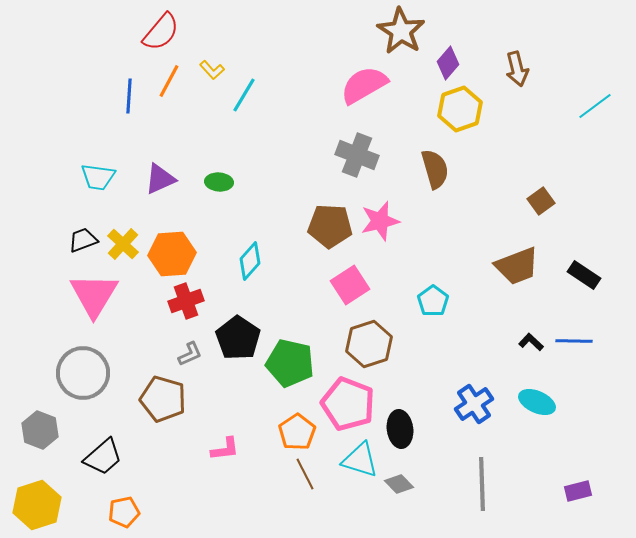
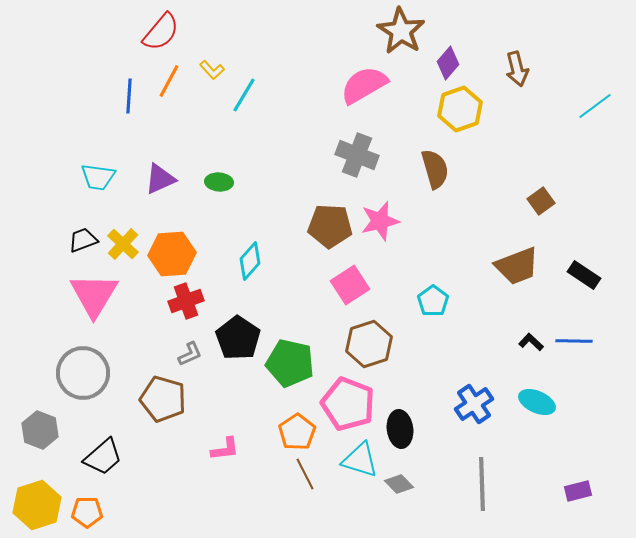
orange pentagon at (124, 512): moved 37 px left; rotated 12 degrees clockwise
